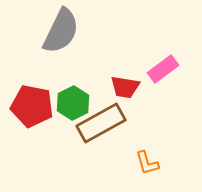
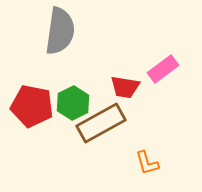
gray semicircle: moved 1 px left; rotated 18 degrees counterclockwise
